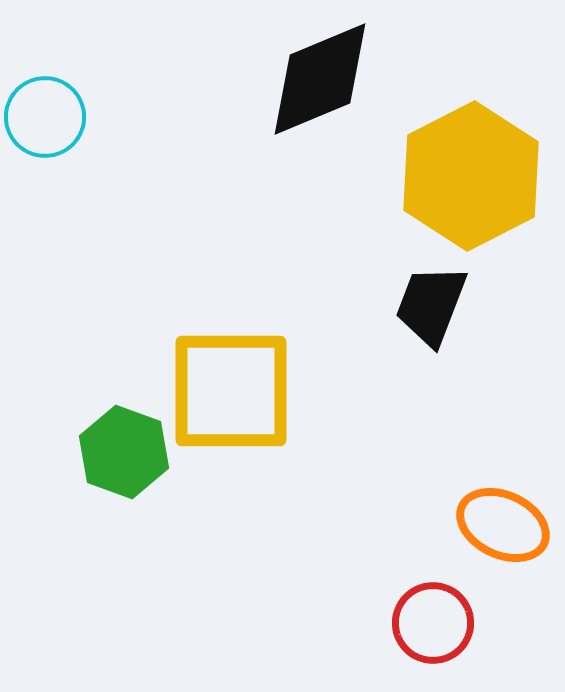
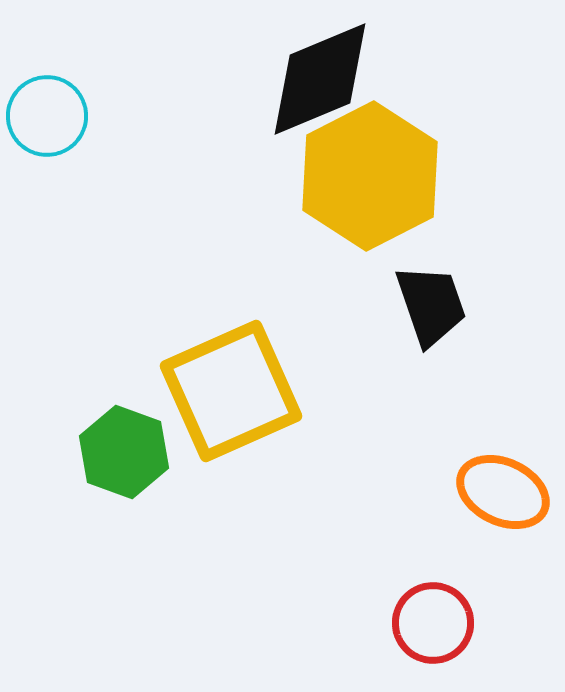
cyan circle: moved 2 px right, 1 px up
yellow hexagon: moved 101 px left
black trapezoid: rotated 140 degrees clockwise
yellow square: rotated 24 degrees counterclockwise
orange ellipse: moved 33 px up
